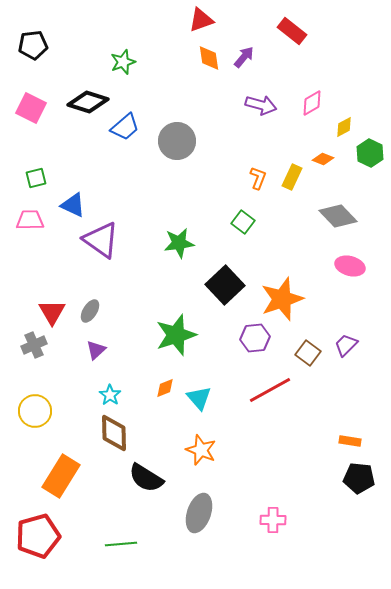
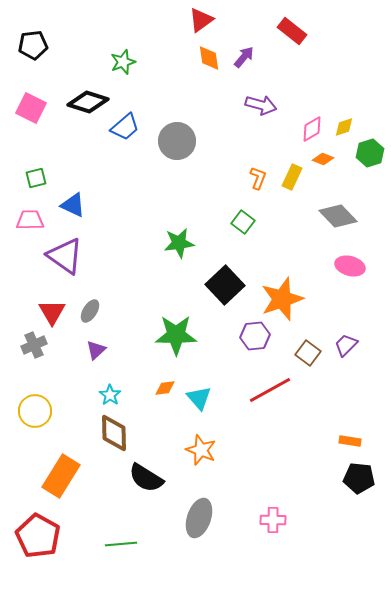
red triangle at (201, 20): rotated 16 degrees counterclockwise
pink diamond at (312, 103): moved 26 px down
yellow diamond at (344, 127): rotated 10 degrees clockwise
green hexagon at (370, 153): rotated 16 degrees clockwise
purple triangle at (101, 240): moved 36 px left, 16 px down
green star at (176, 335): rotated 18 degrees clockwise
purple hexagon at (255, 338): moved 2 px up
orange diamond at (165, 388): rotated 15 degrees clockwise
gray ellipse at (199, 513): moved 5 px down
red pentagon at (38, 536): rotated 27 degrees counterclockwise
